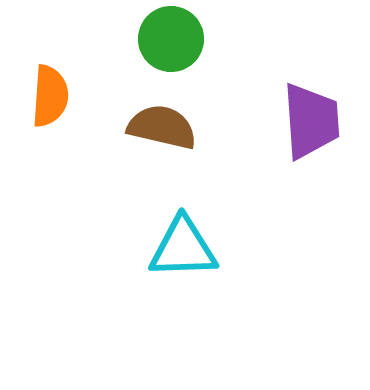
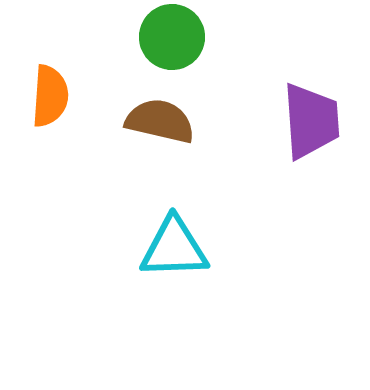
green circle: moved 1 px right, 2 px up
brown semicircle: moved 2 px left, 6 px up
cyan triangle: moved 9 px left
